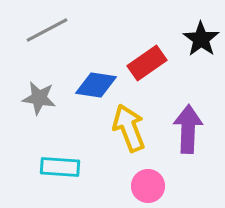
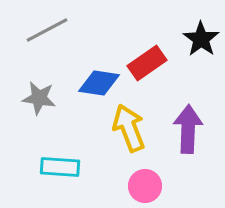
blue diamond: moved 3 px right, 2 px up
pink circle: moved 3 px left
